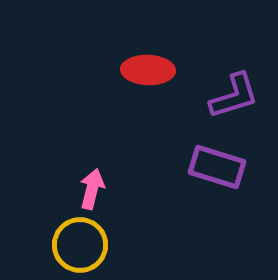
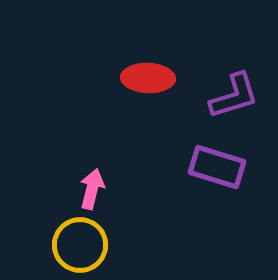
red ellipse: moved 8 px down
